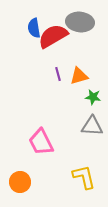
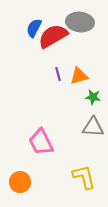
blue semicircle: rotated 36 degrees clockwise
gray triangle: moved 1 px right, 1 px down
